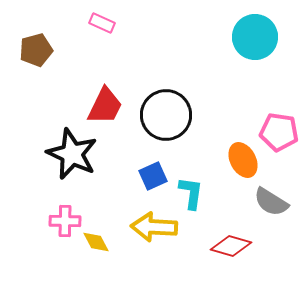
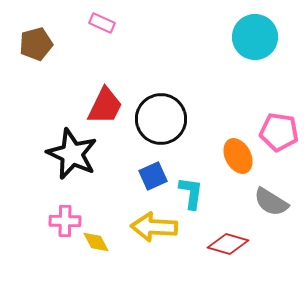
brown pentagon: moved 6 px up
black circle: moved 5 px left, 4 px down
orange ellipse: moved 5 px left, 4 px up
red diamond: moved 3 px left, 2 px up
